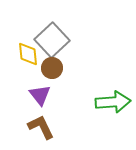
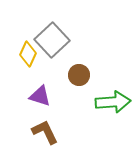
yellow diamond: rotated 30 degrees clockwise
brown circle: moved 27 px right, 7 px down
purple triangle: moved 1 px down; rotated 35 degrees counterclockwise
brown L-shape: moved 4 px right, 5 px down
